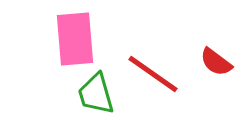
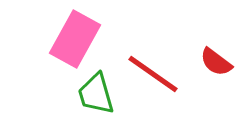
pink rectangle: rotated 34 degrees clockwise
